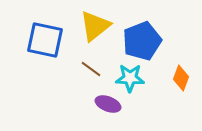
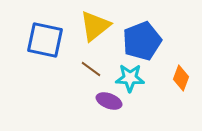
purple ellipse: moved 1 px right, 3 px up
